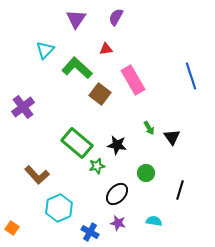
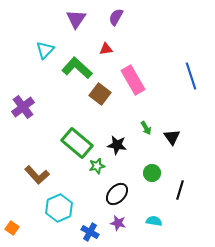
green arrow: moved 3 px left
green circle: moved 6 px right
